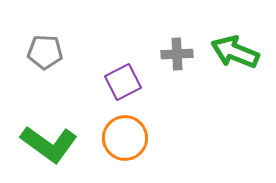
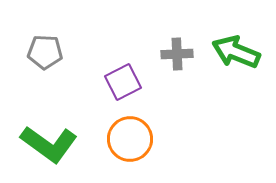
green arrow: moved 1 px right
orange circle: moved 5 px right, 1 px down
